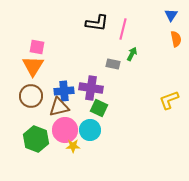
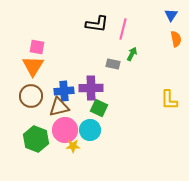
black L-shape: moved 1 px down
purple cross: rotated 10 degrees counterclockwise
yellow L-shape: rotated 70 degrees counterclockwise
